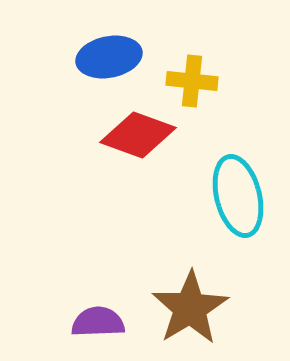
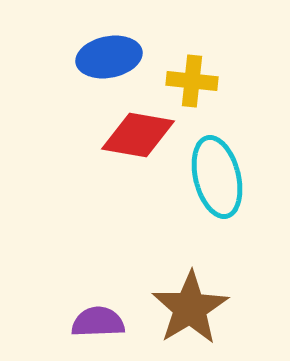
red diamond: rotated 10 degrees counterclockwise
cyan ellipse: moved 21 px left, 19 px up
